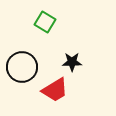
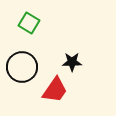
green square: moved 16 px left, 1 px down
red trapezoid: rotated 24 degrees counterclockwise
